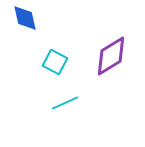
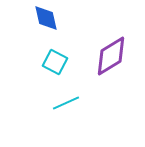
blue diamond: moved 21 px right
cyan line: moved 1 px right
